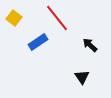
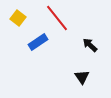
yellow square: moved 4 px right
